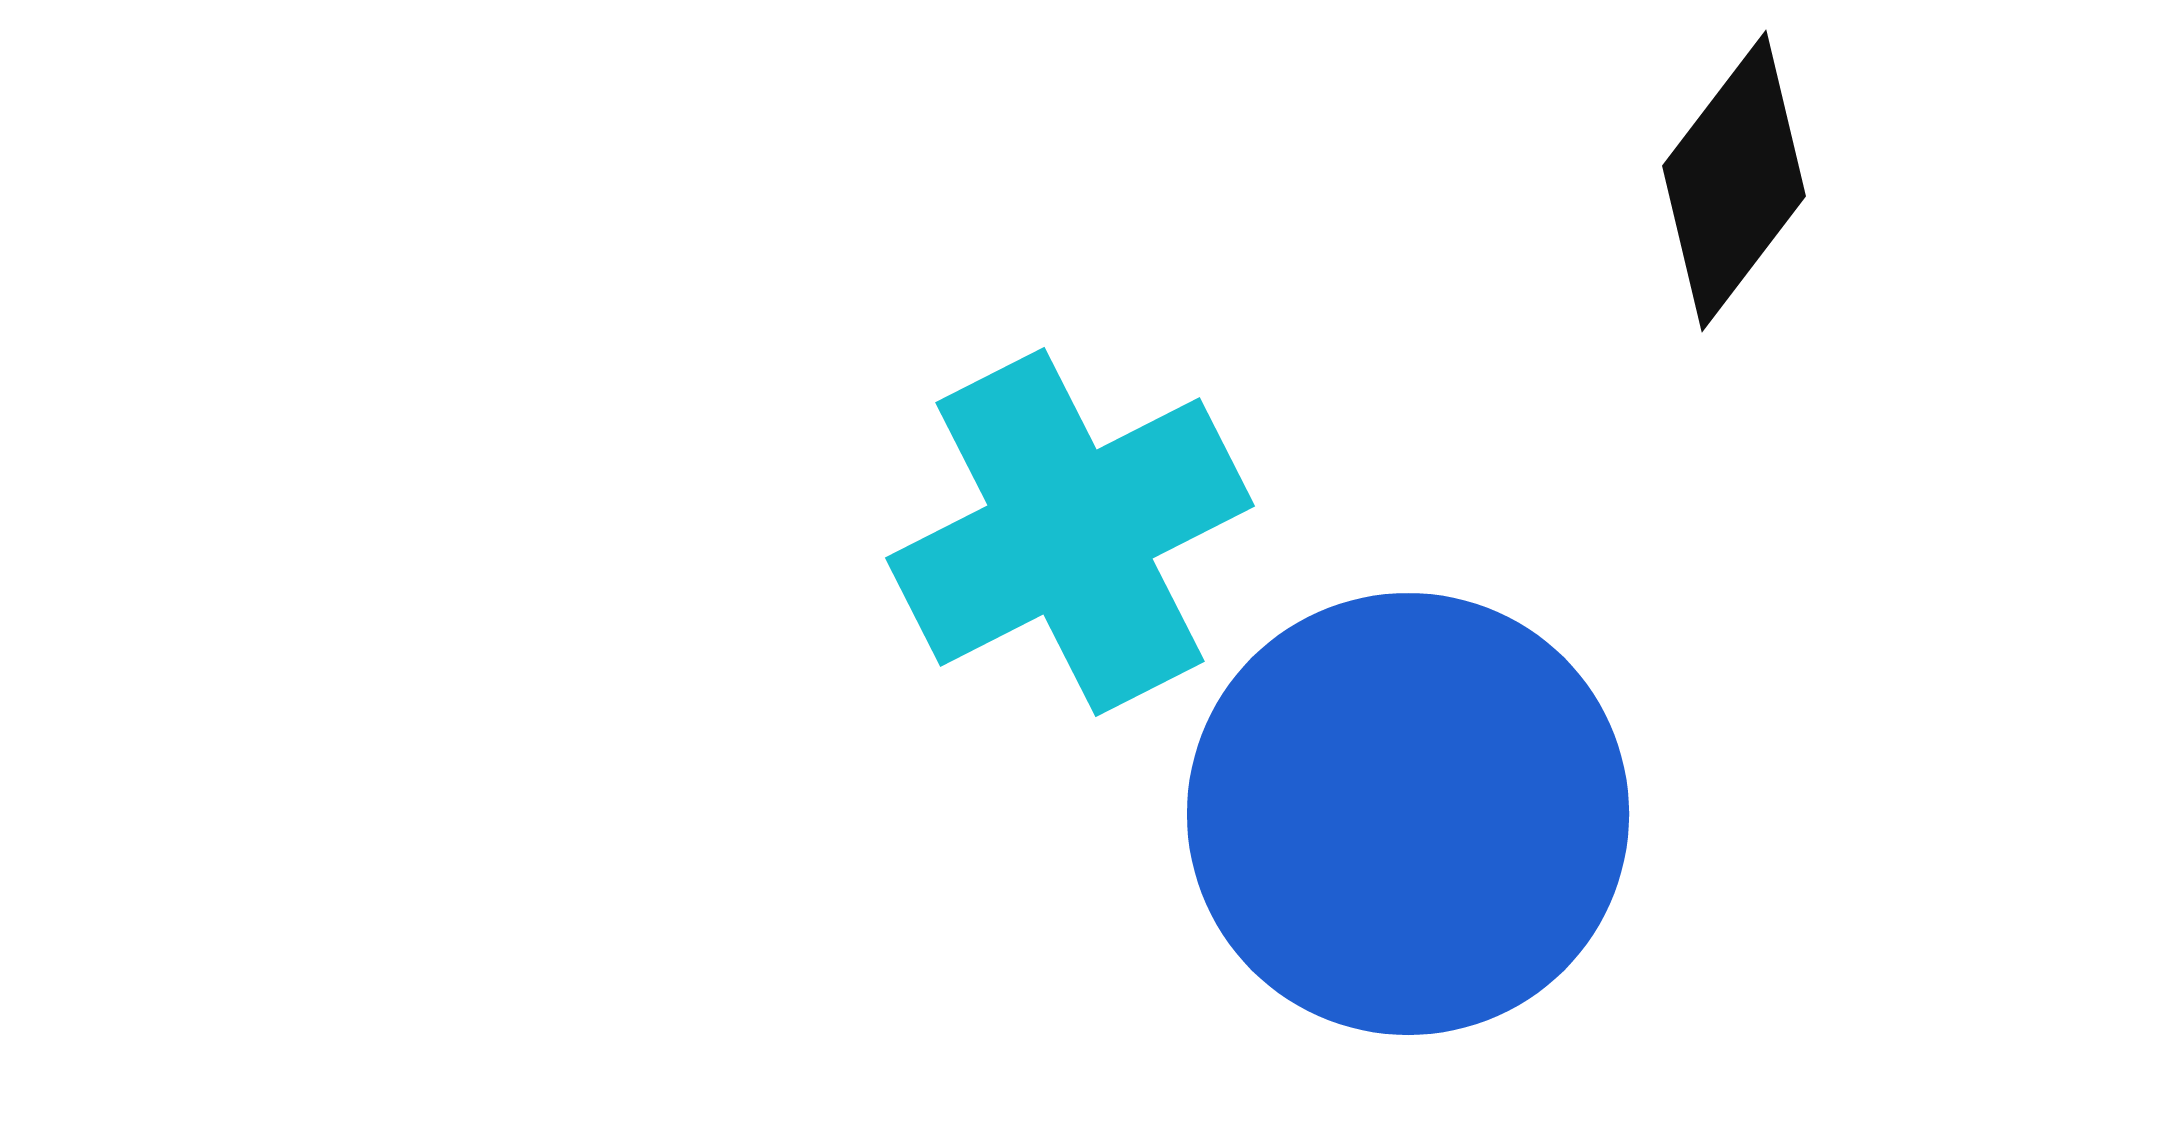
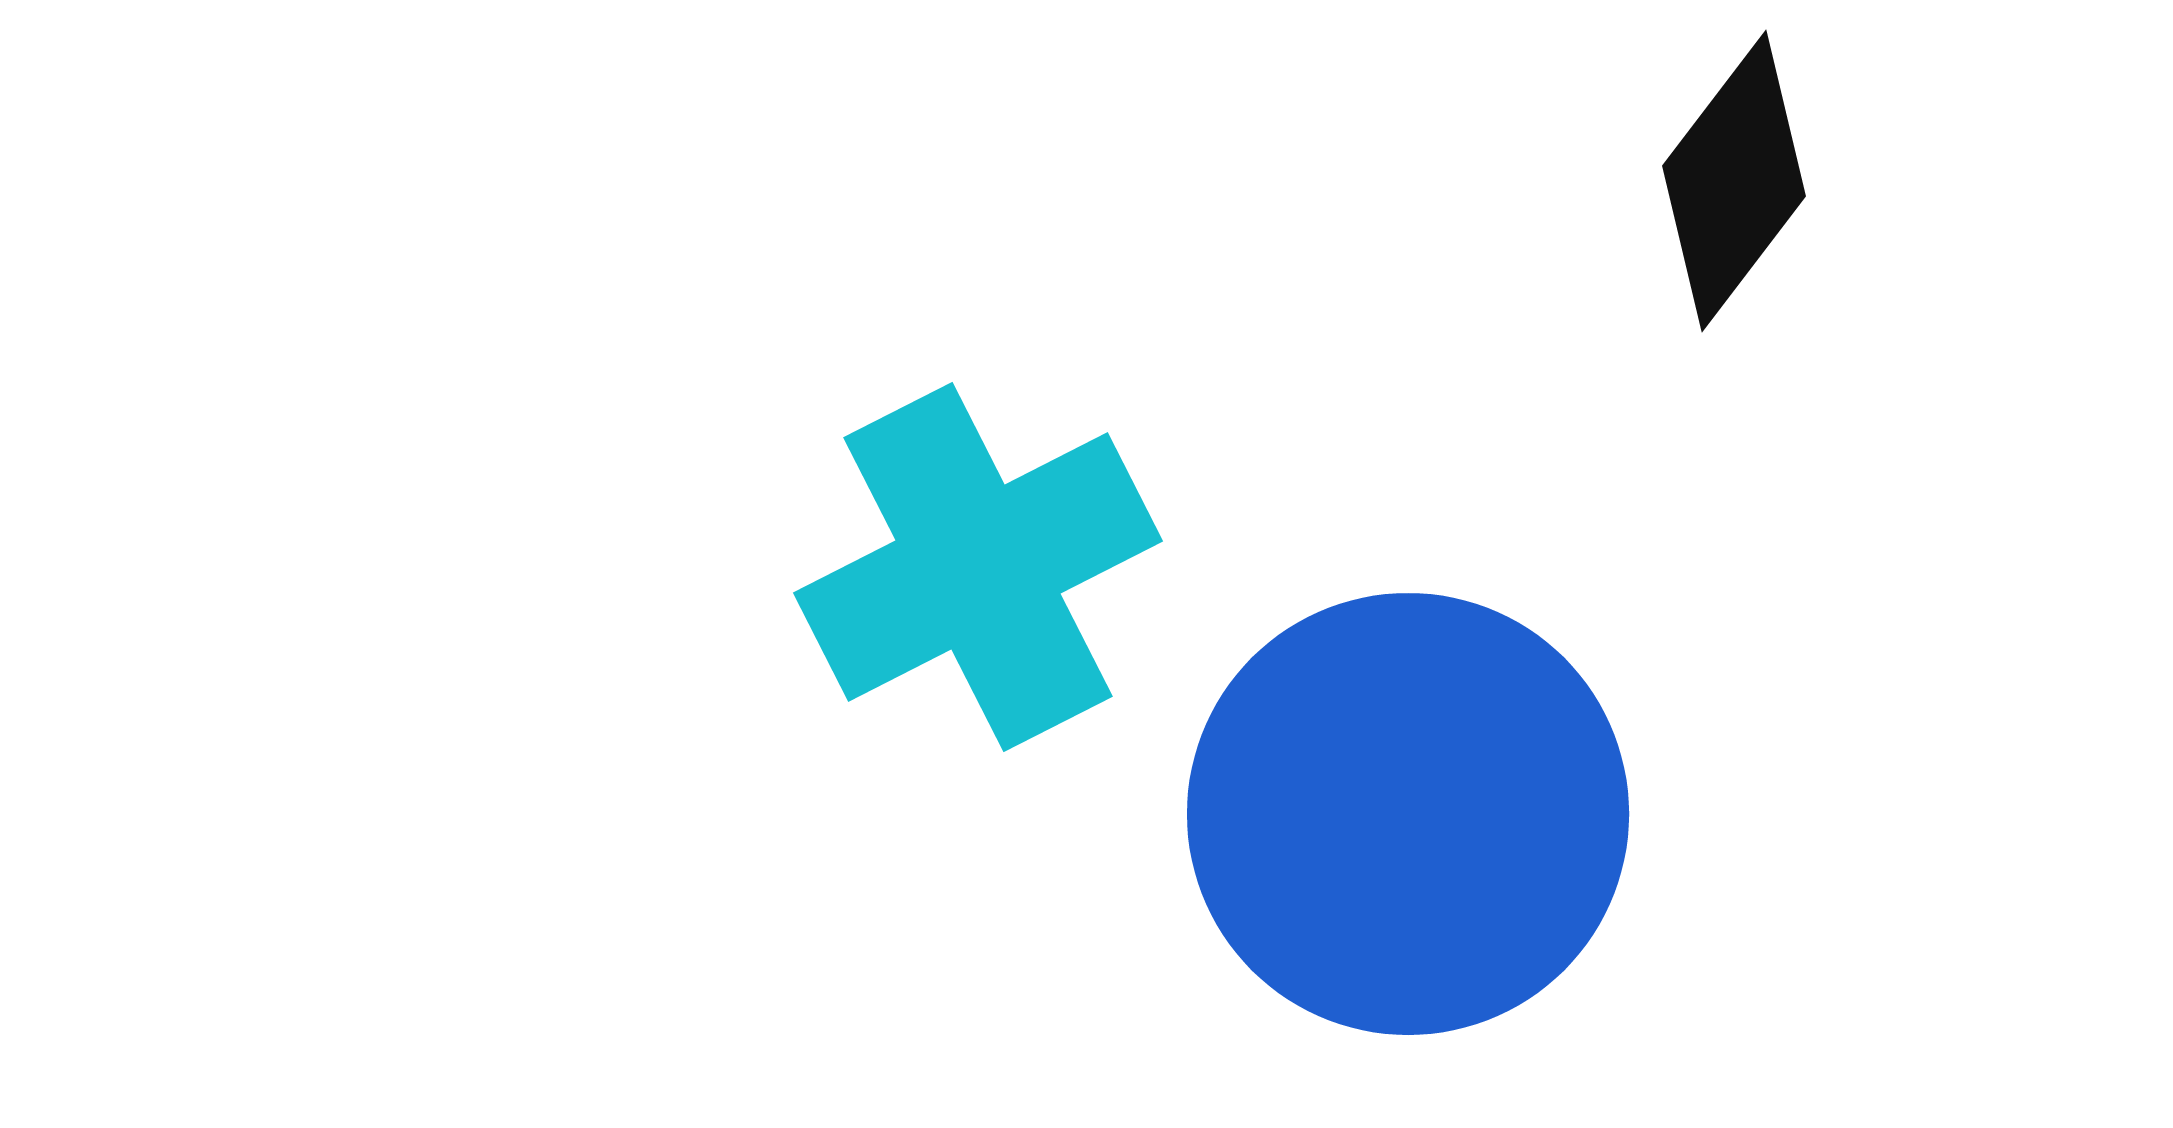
cyan cross: moved 92 px left, 35 px down
